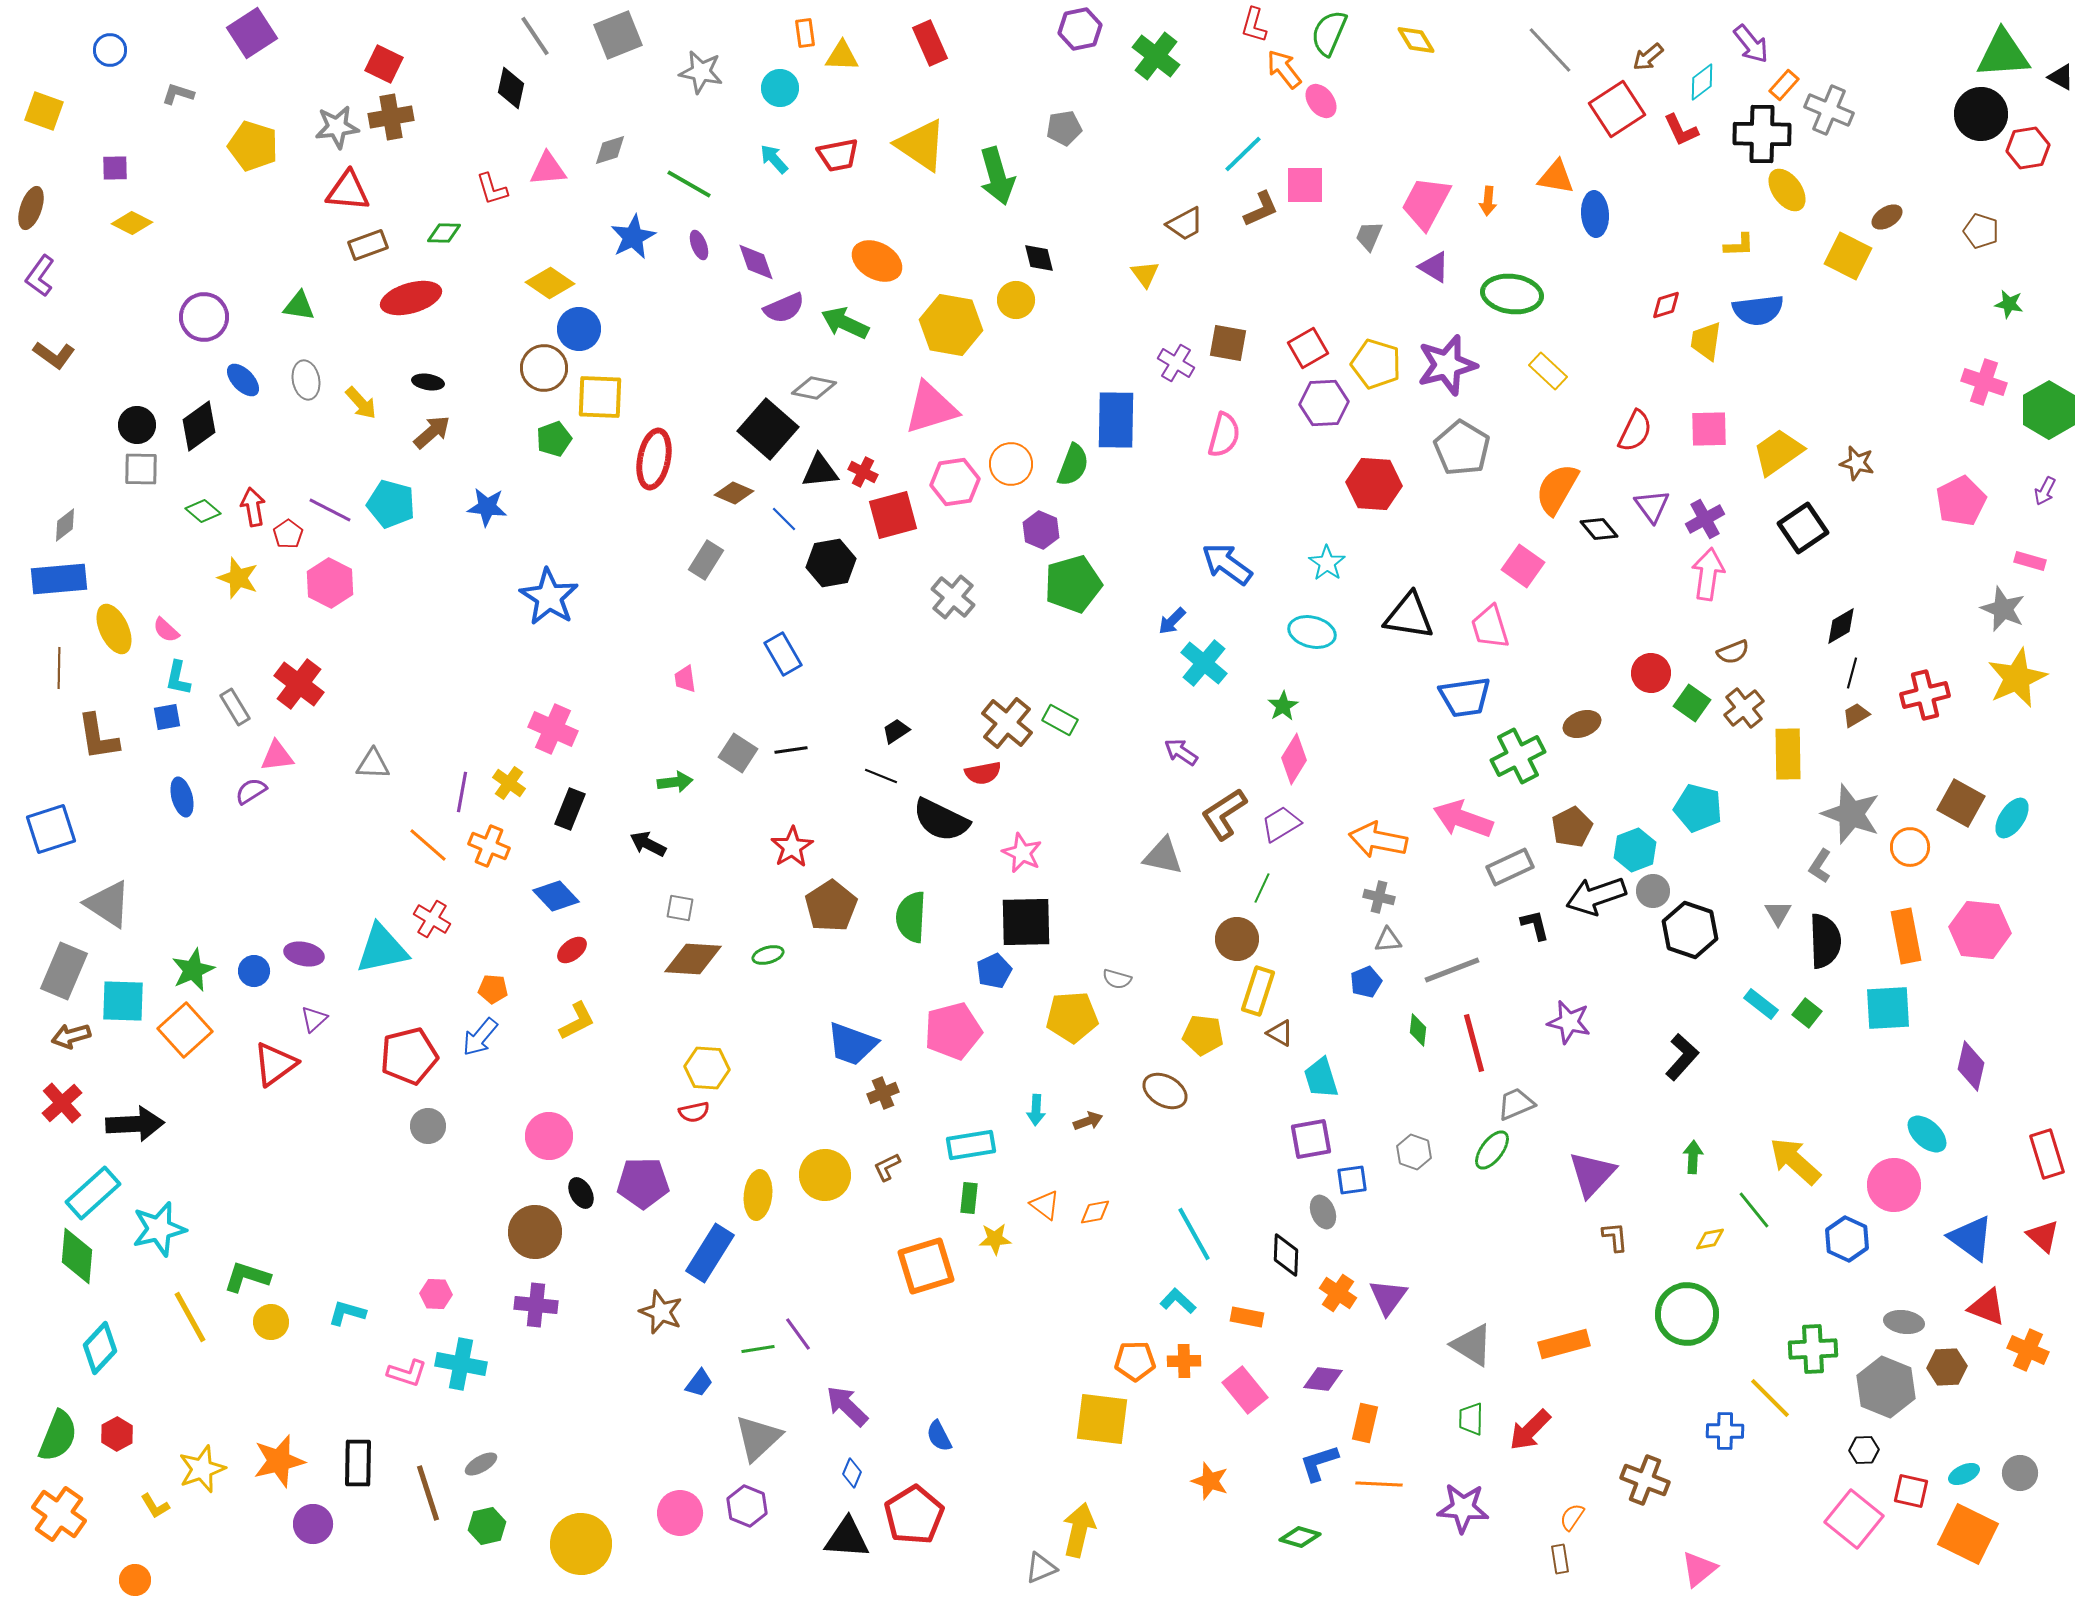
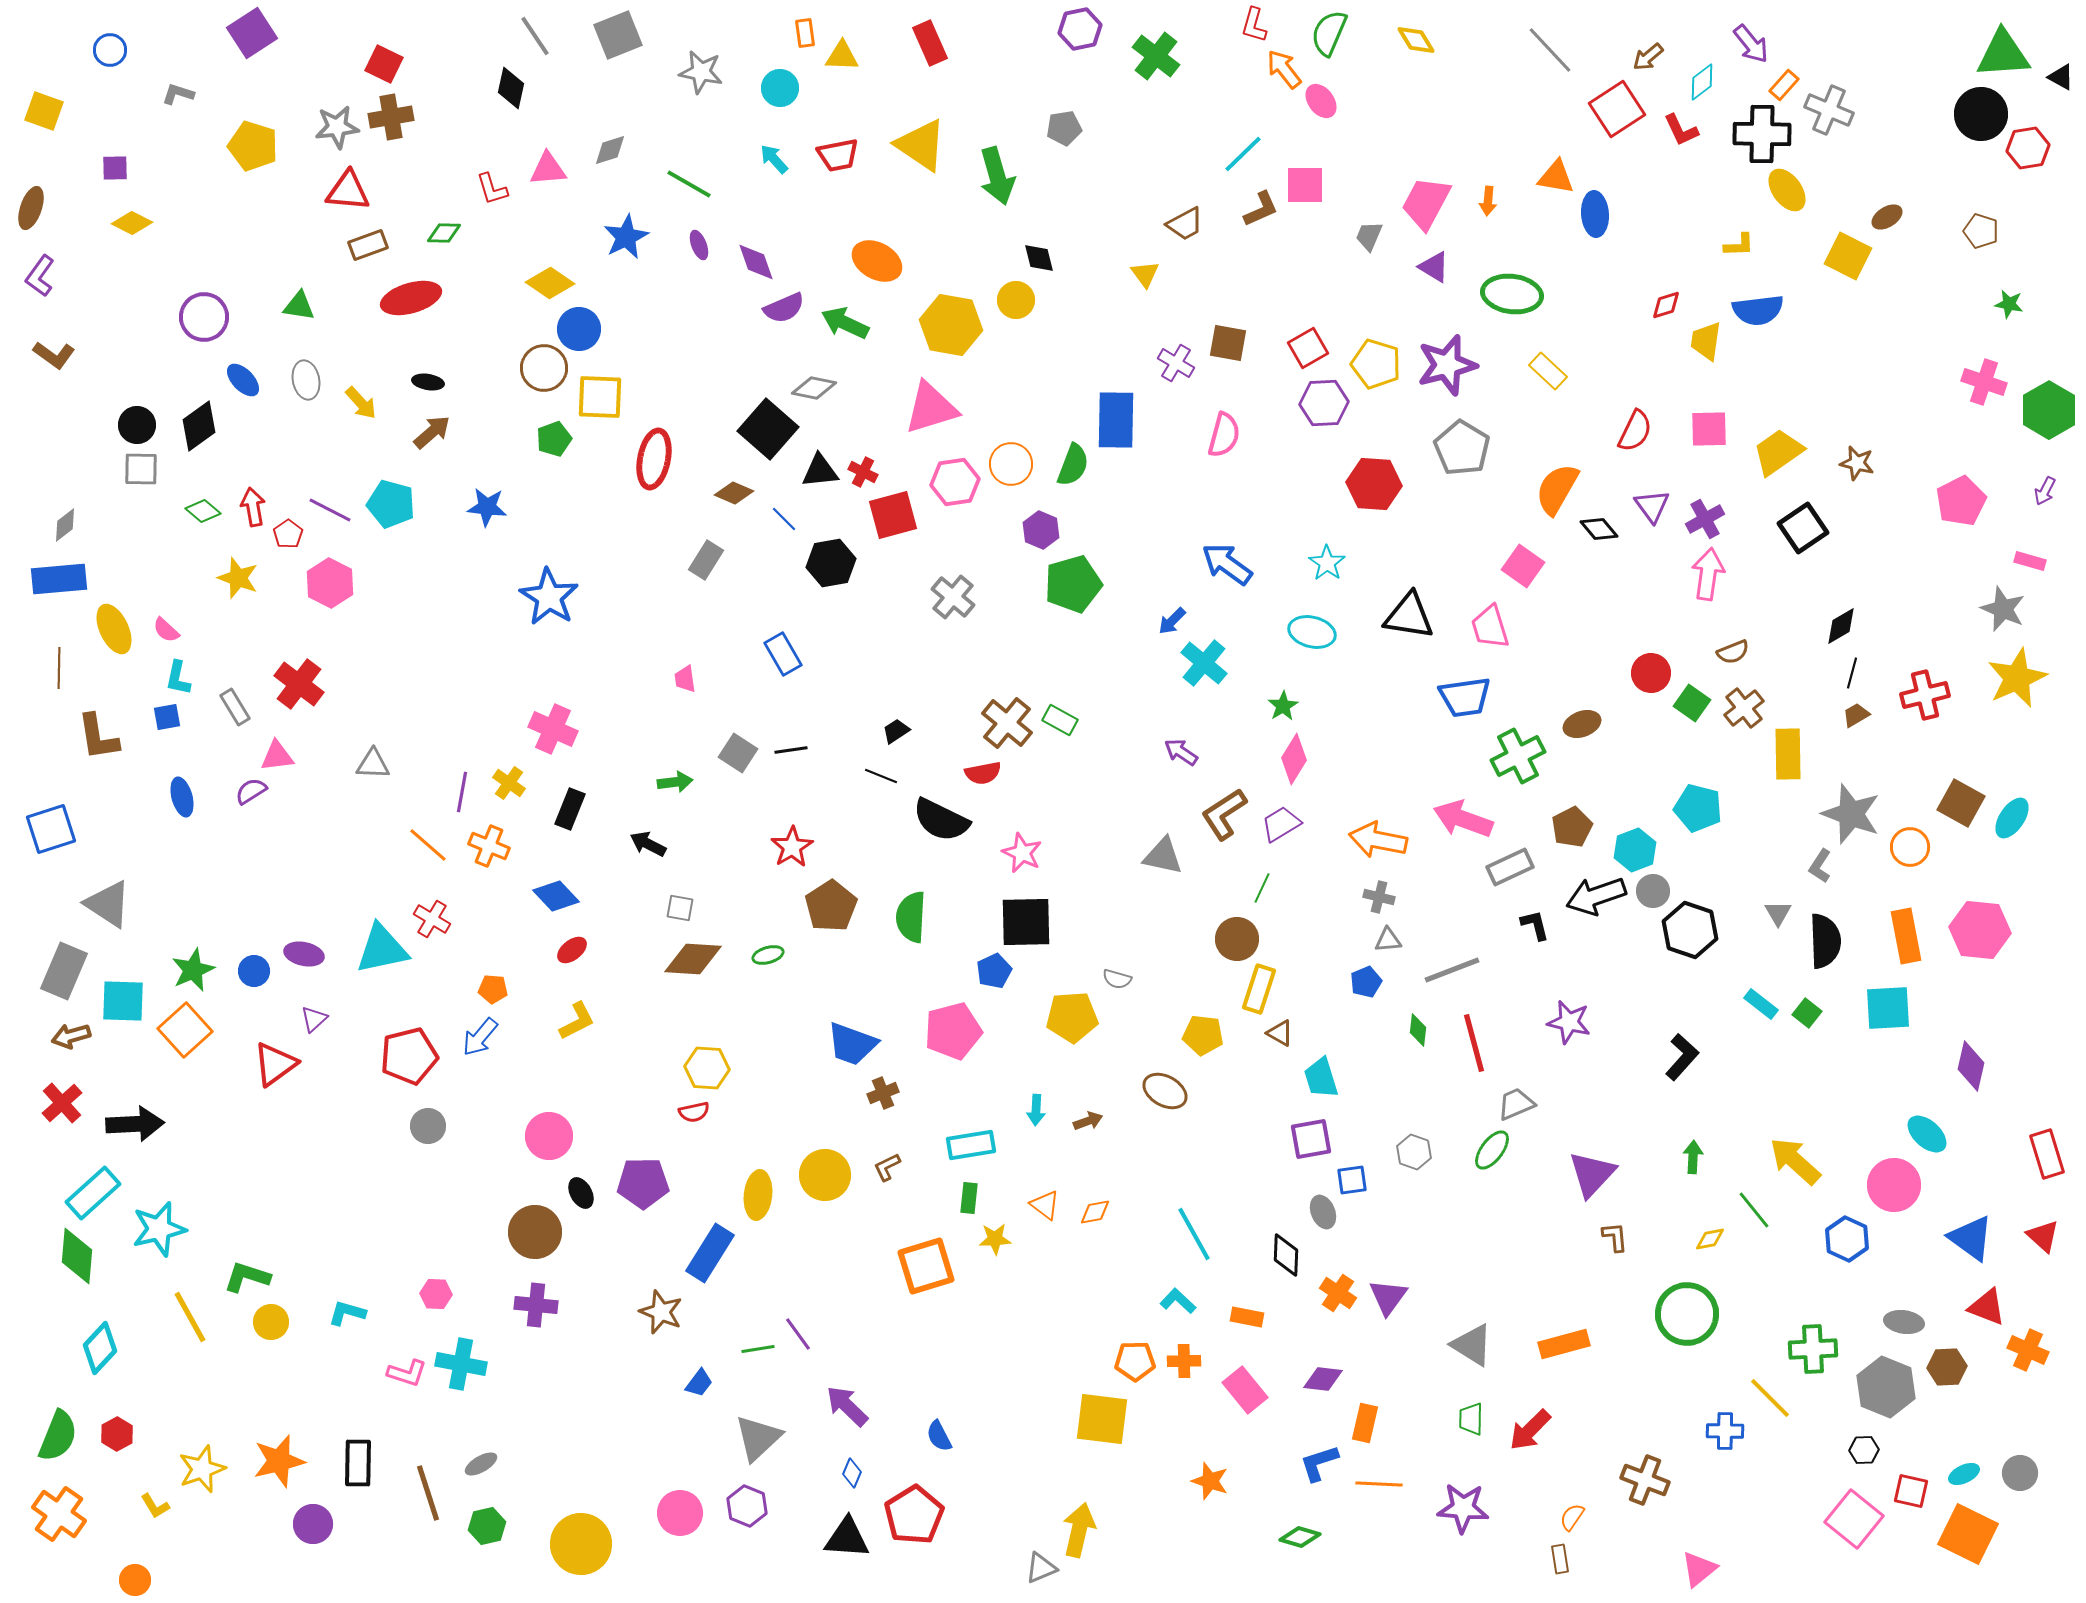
blue star at (633, 237): moved 7 px left
yellow rectangle at (1258, 991): moved 1 px right, 2 px up
